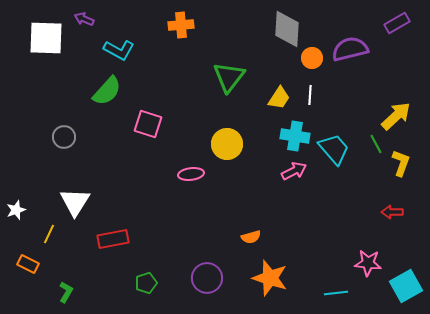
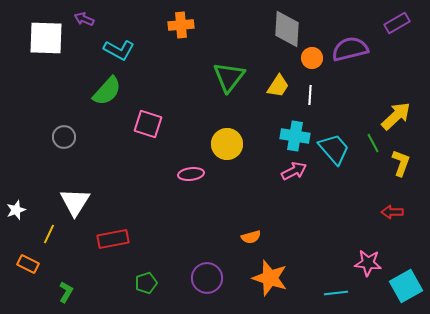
yellow trapezoid: moved 1 px left, 12 px up
green line: moved 3 px left, 1 px up
